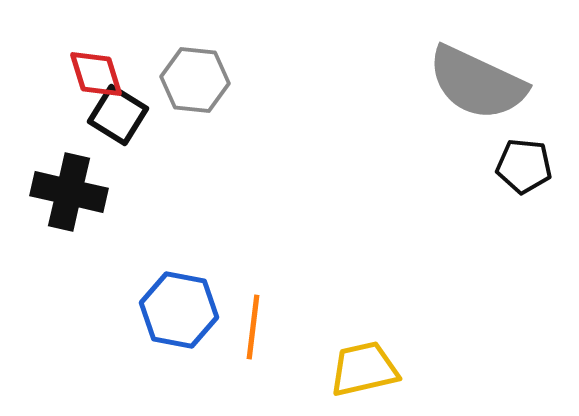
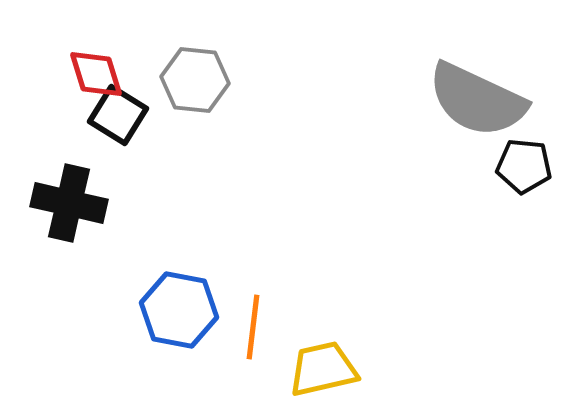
gray semicircle: moved 17 px down
black cross: moved 11 px down
yellow trapezoid: moved 41 px left
